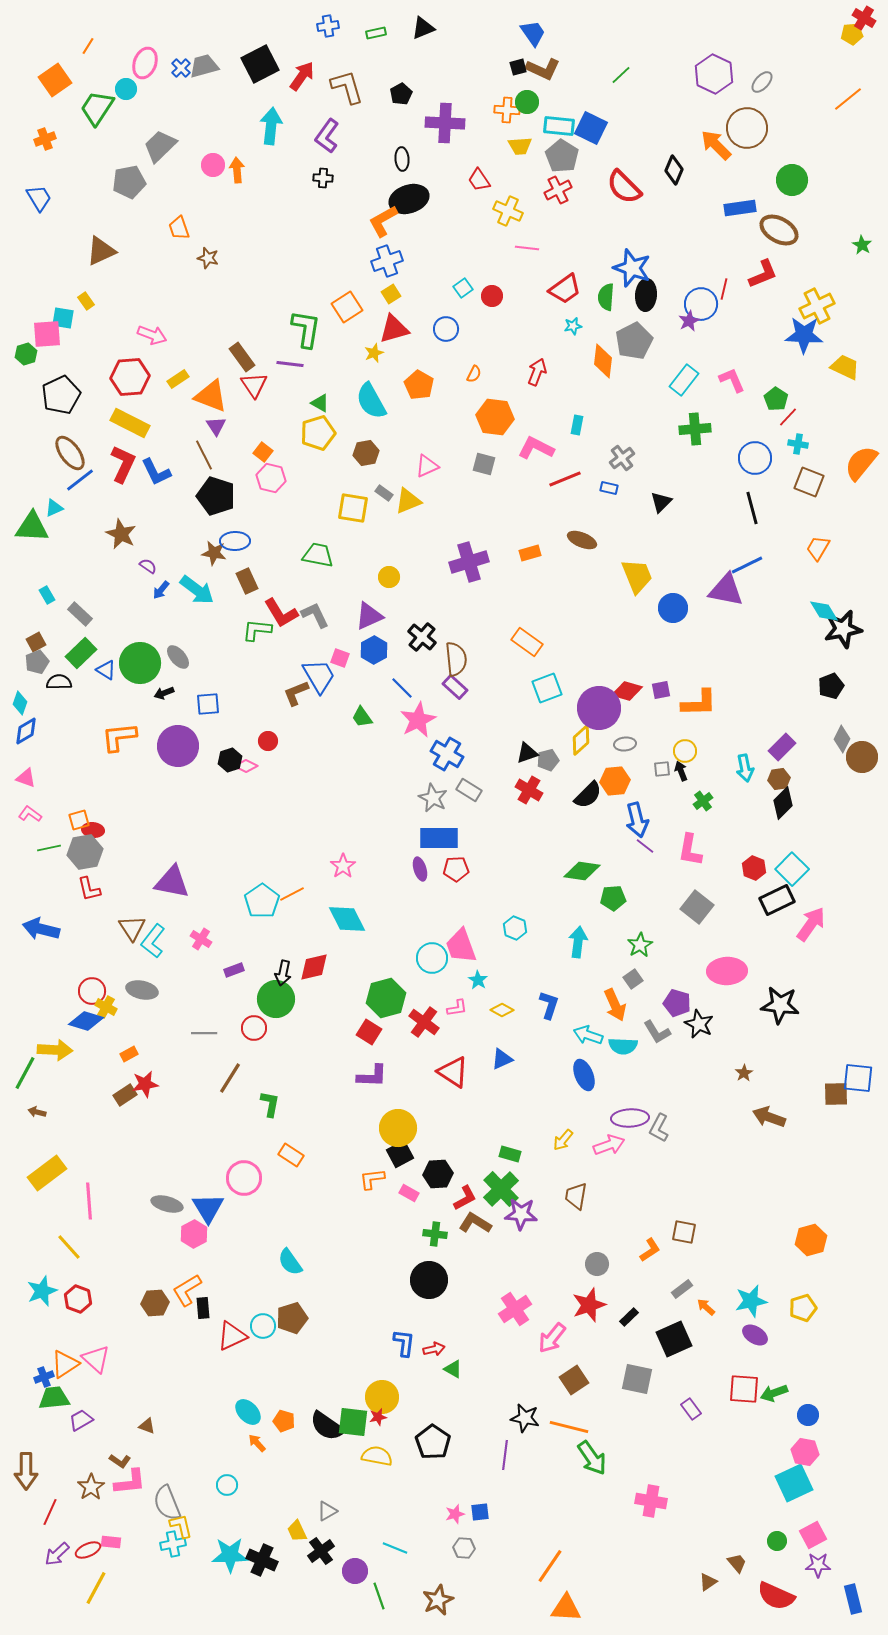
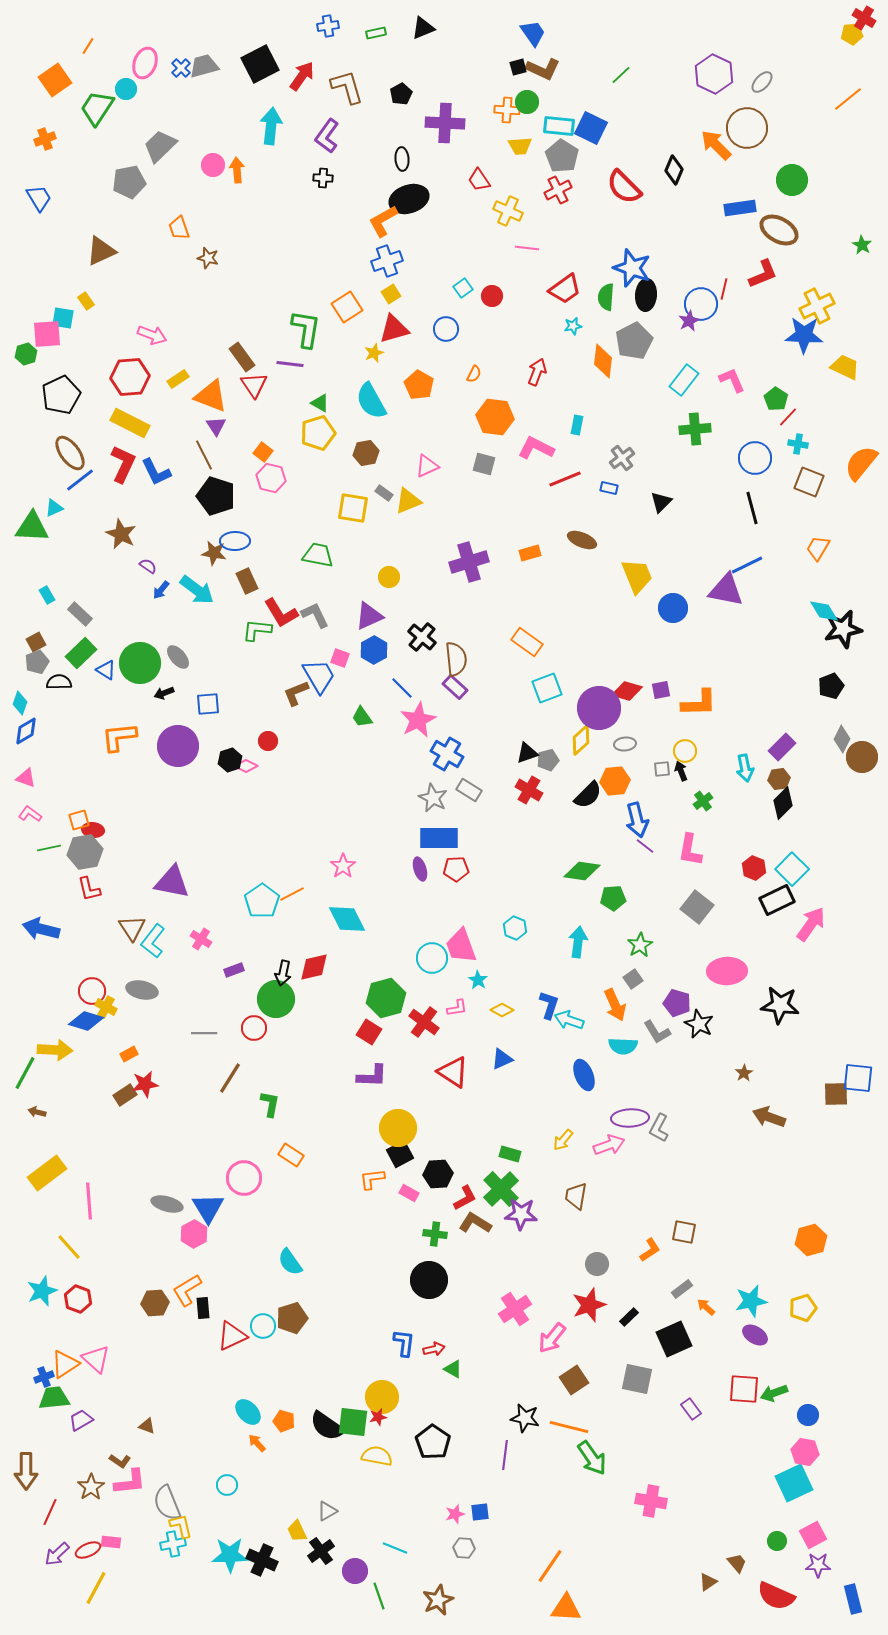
cyan arrow at (588, 1035): moved 19 px left, 15 px up
